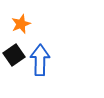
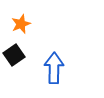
blue arrow: moved 14 px right, 8 px down
